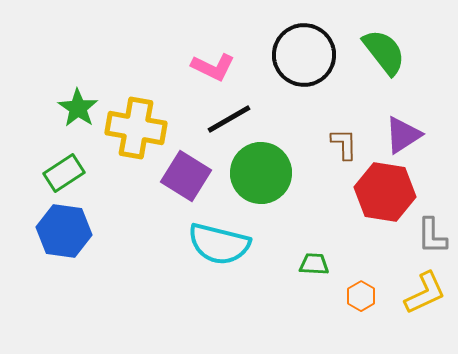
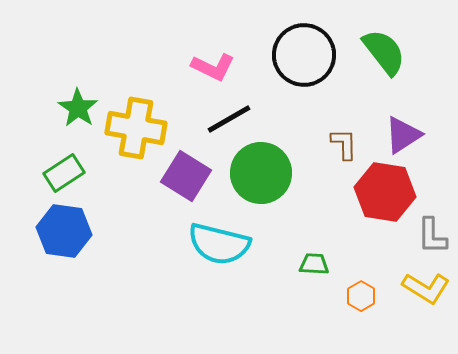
yellow L-shape: moved 1 px right, 5 px up; rotated 57 degrees clockwise
